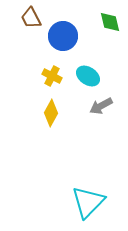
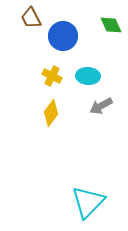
green diamond: moved 1 px right, 3 px down; rotated 10 degrees counterclockwise
cyan ellipse: rotated 30 degrees counterclockwise
yellow diamond: rotated 8 degrees clockwise
